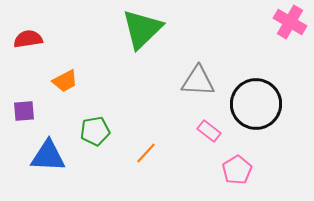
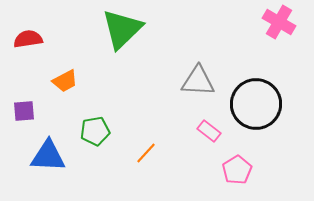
pink cross: moved 11 px left
green triangle: moved 20 px left
